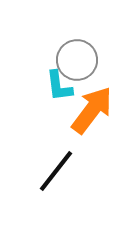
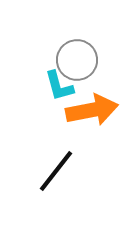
cyan L-shape: rotated 8 degrees counterclockwise
orange arrow: rotated 42 degrees clockwise
